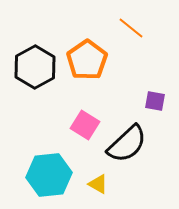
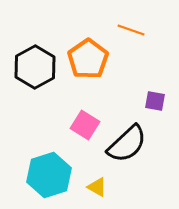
orange line: moved 2 px down; rotated 20 degrees counterclockwise
orange pentagon: moved 1 px right, 1 px up
cyan hexagon: rotated 12 degrees counterclockwise
yellow triangle: moved 1 px left, 3 px down
